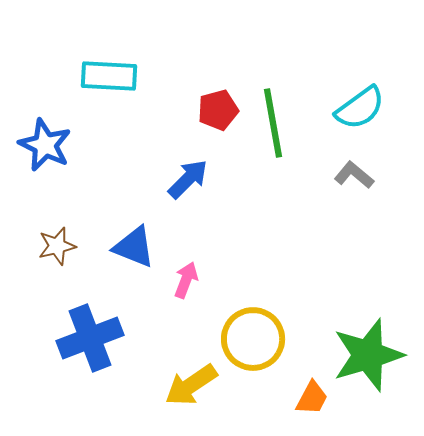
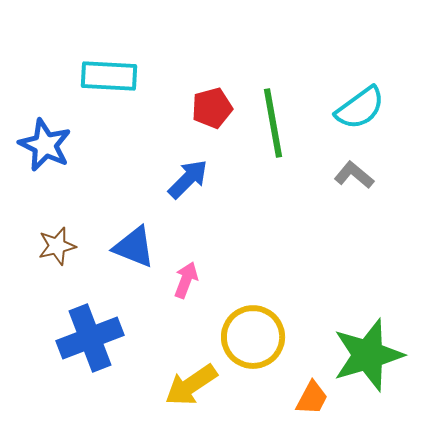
red pentagon: moved 6 px left, 2 px up
yellow circle: moved 2 px up
